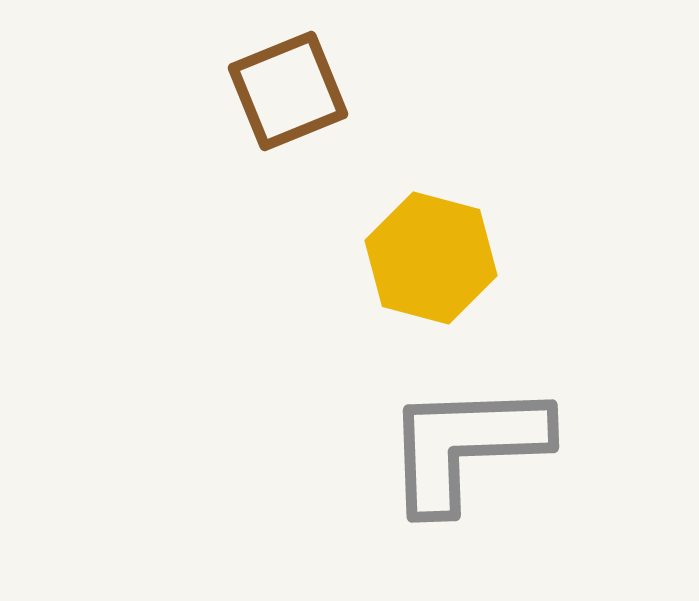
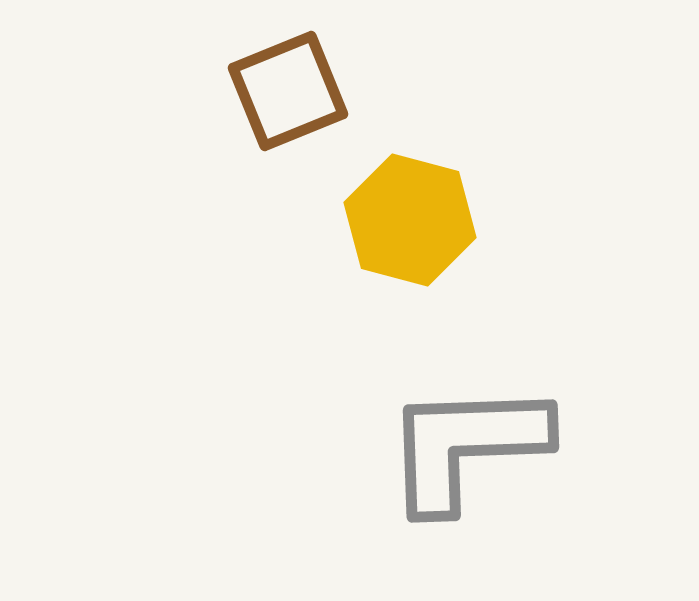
yellow hexagon: moved 21 px left, 38 px up
